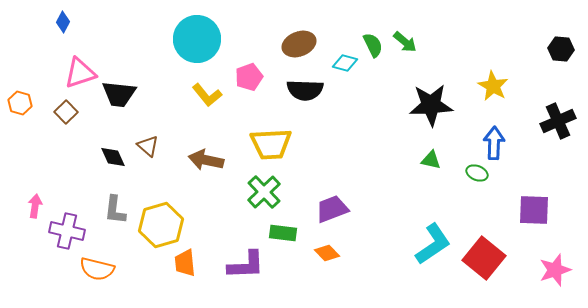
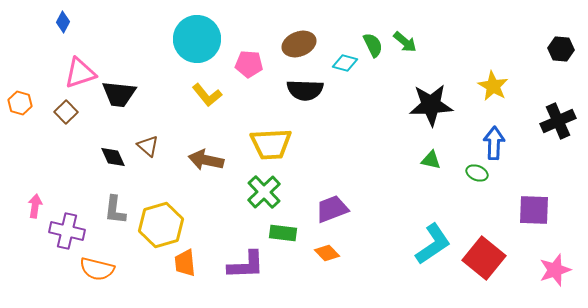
pink pentagon: moved 13 px up; rotated 24 degrees clockwise
